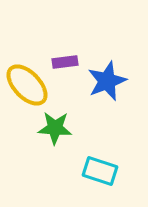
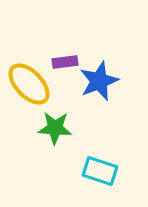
blue star: moved 8 px left
yellow ellipse: moved 2 px right, 1 px up
